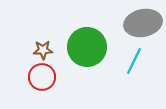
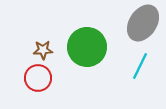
gray ellipse: rotated 45 degrees counterclockwise
cyan line: moved 6 px right, 5 px down
red circle: moved 4 px left, 1 px down
